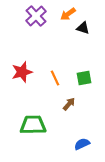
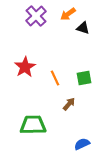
red star: moved 3 px right, 5 px up; rotated 15 degrees counterclockwise
